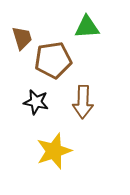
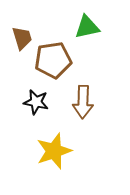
green triangle: rotated 8 degrees counterclockwise
